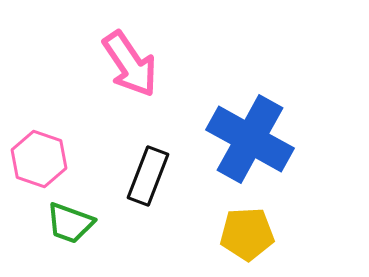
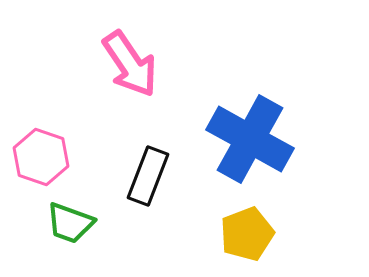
pink hexagon: moved 2 px right, 2 px up
yellow pentagon: rotated 18 degrees counterclockwise
